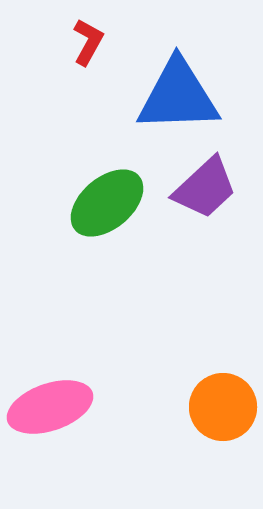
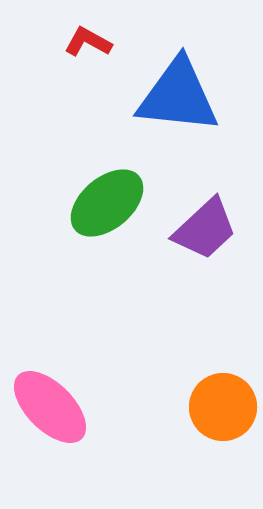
red L-shape: rotated 90 degrees counterclockwise
blue triangle: rotated 8 degrees clockwise
purple trapezoid: moved 41 px down
pink ellipse: rotated 64 degrees clockwise
